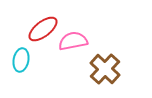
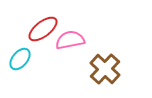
pink semicircle: moved 3 px left, 1 px up
cyan ellipse: moved 1 px left, 1 px up; rotated 30 degrees clockwise
